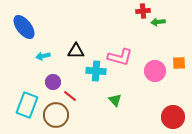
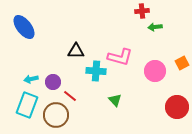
red cross: moved 1 px left
green arrow: moved 3 px left, 5 px down
cyan arrow: moved 12 px left, 23 px down
orange square: moved 3 px right; rotated 24 degrees counterclockwise
red circle: moved 4 px right, 10 px up
